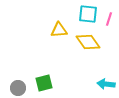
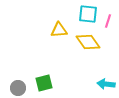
pink line: moved 1 px left, 2 px down
